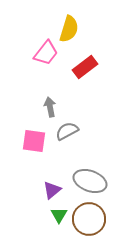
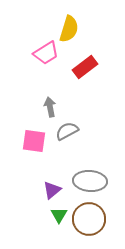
pink trapezoid: rotated 20 degrees clockwise
gray ellipse: rotated 16 degrees counterclockwise
